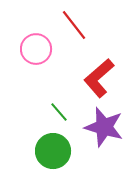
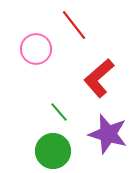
purple star: moved 4 px right, 7 px down
